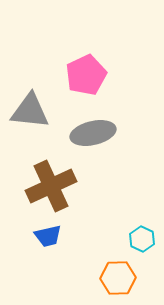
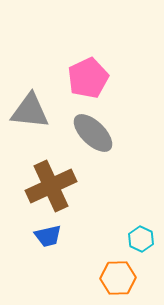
pink pentagon: moved 2 px right, 3 px down
gray ellipse: rotated 57 degrees clockwise
cyan hexagon: moved 1 px left
